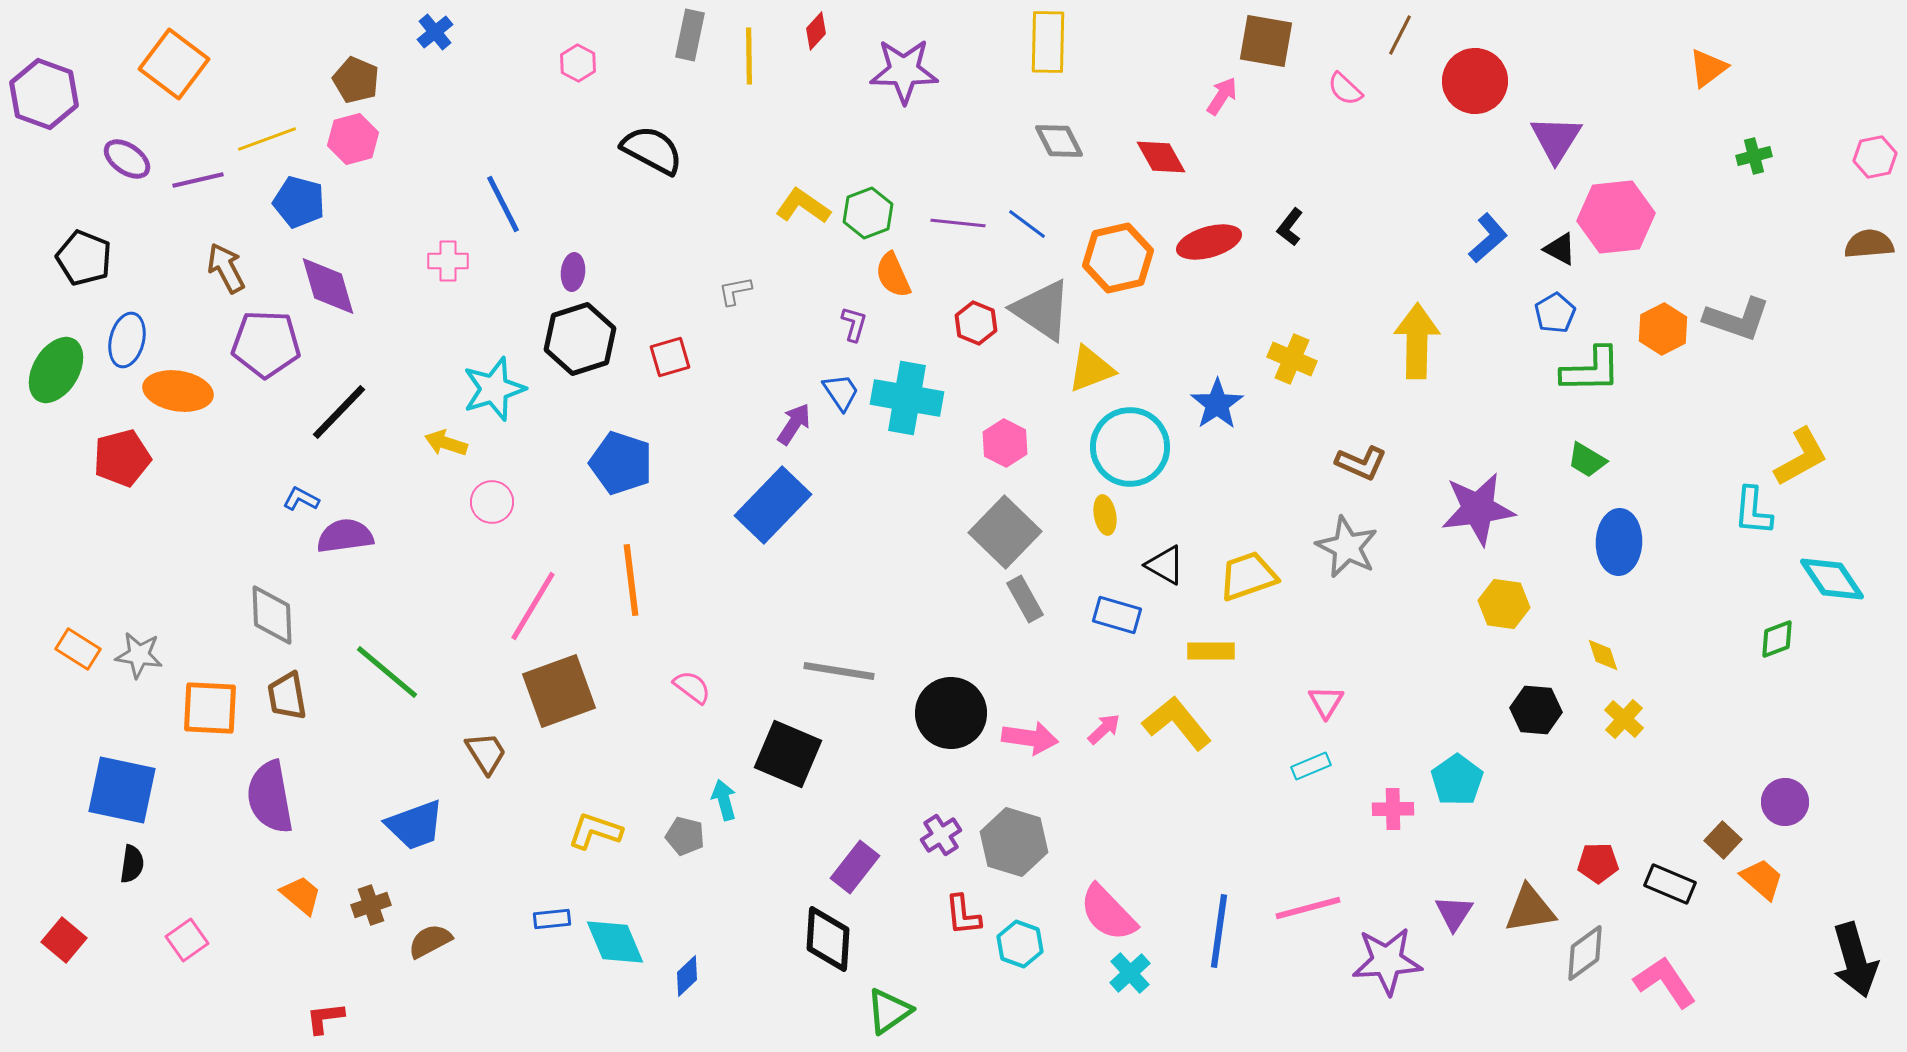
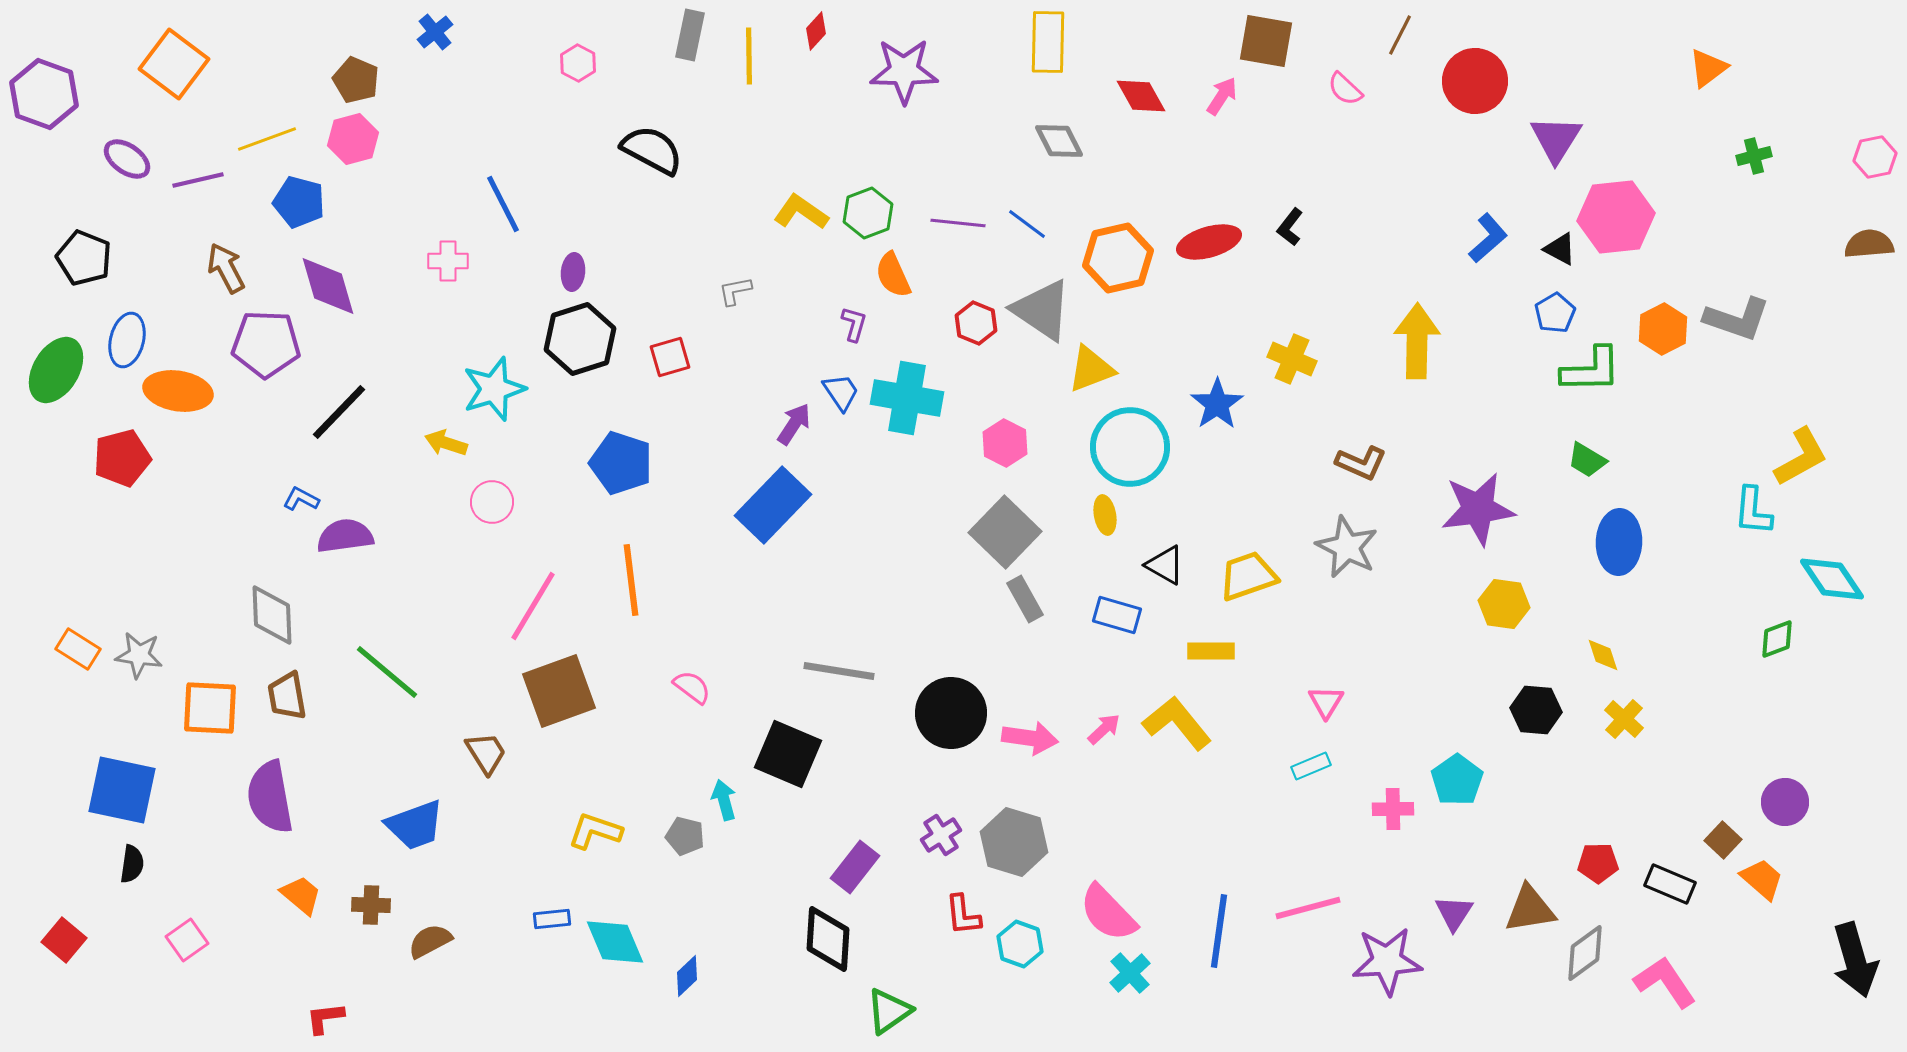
red diamond at (1161, 157): moved 20 px left, 61 px up
yellow L-shape at (803, 206): moved 2 px left, 6 px down
brown cross at (371, 905): rotated 21 degrees clockwise
